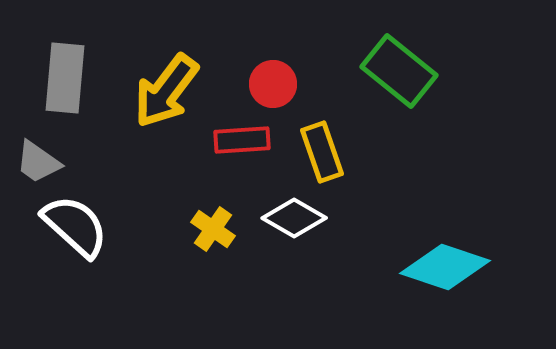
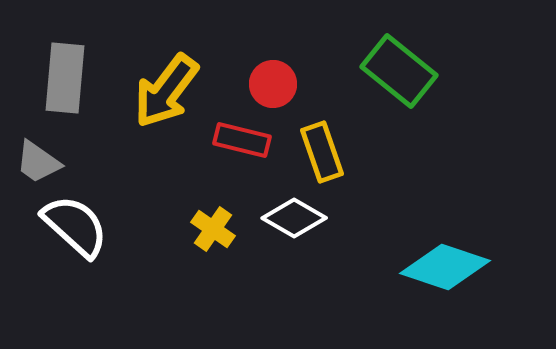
red rectangle: rotated 18 degrees clockwise
